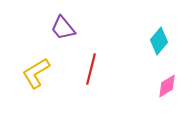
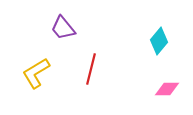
pink diamond: moved 3 px down; rotated 30 degrees clockwise
